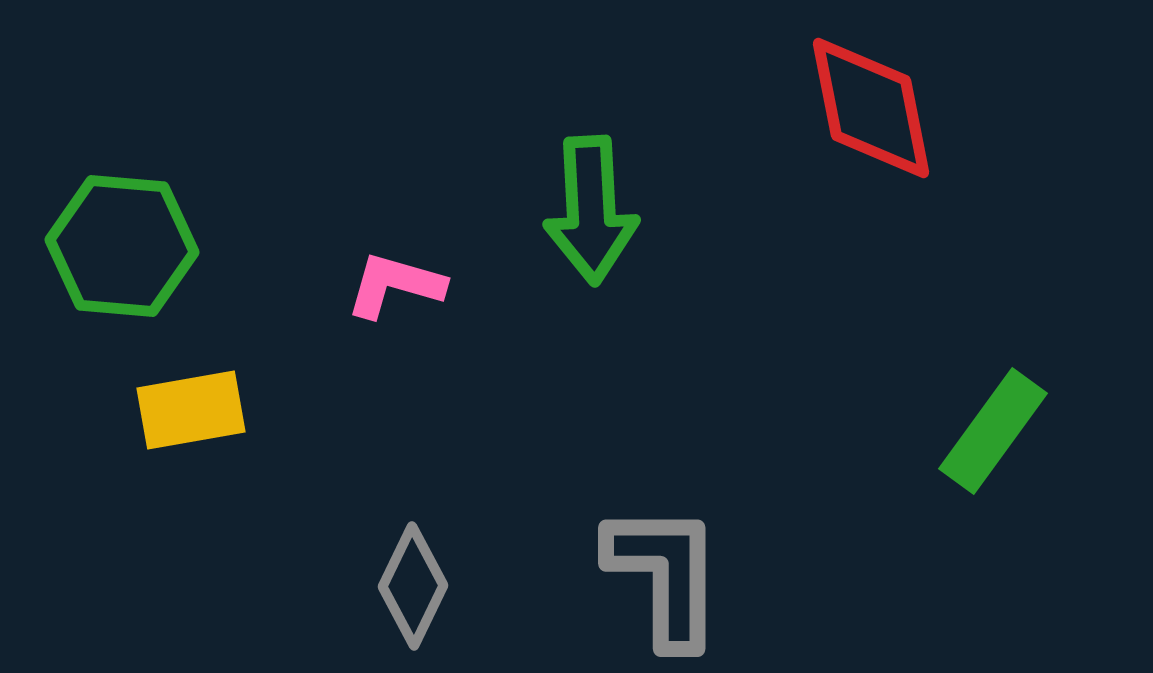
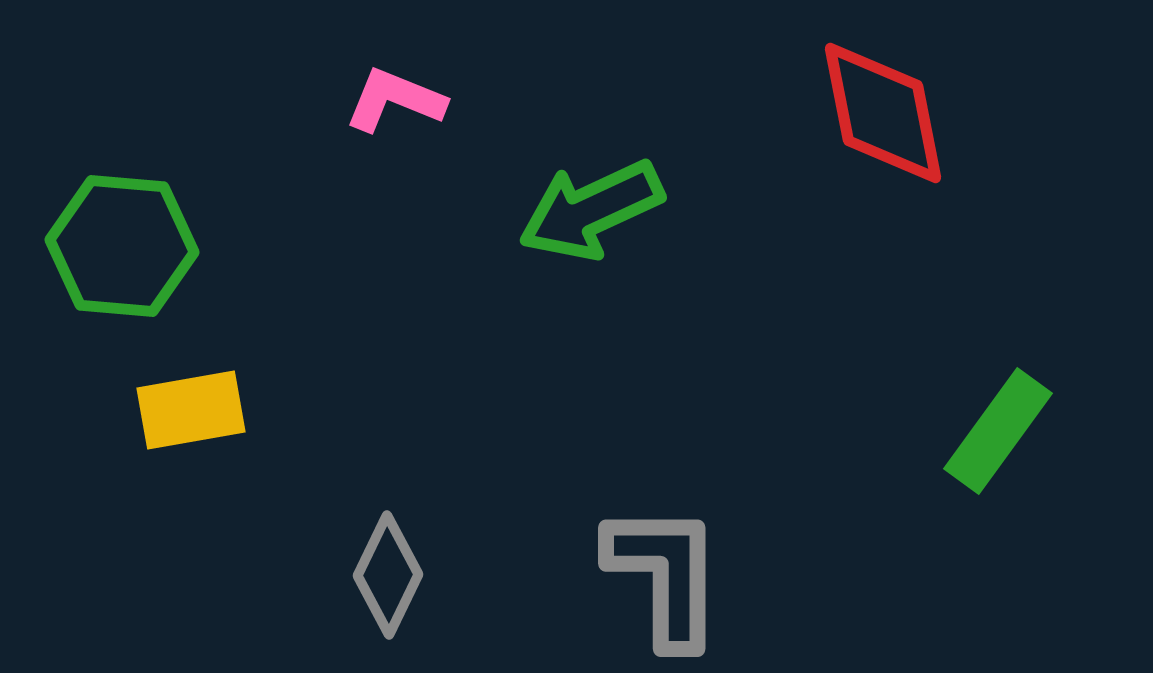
red diamond: moved 12 px right, 5 px down
green arrow: rotated 68 degrees clockwise
pink L-shape: moved 185 px up; rotated 6 degrees clockwise
green rectangle: moved 5 px right
gray diamond: moved 25 px left, 11 px up
